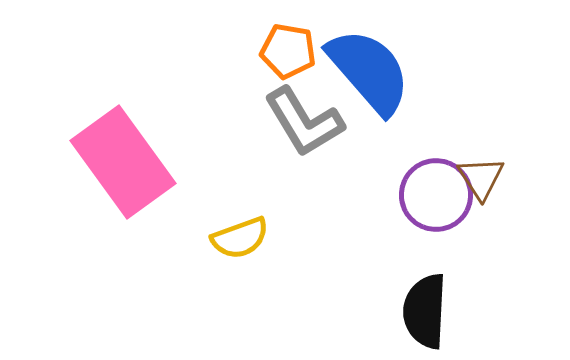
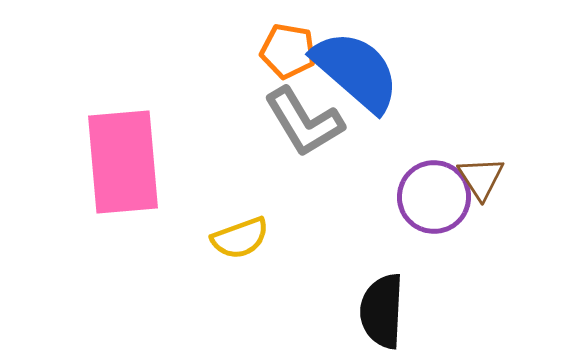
blue semicircle: moved 13 px left; rotated 8 degrees counterclockwise
pink rectangle: rotated 31 degrees clockwise
purple circle: moved 2 px left, 2 px down
black semicircle: moved 43 px left
